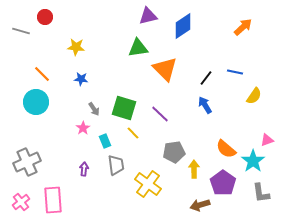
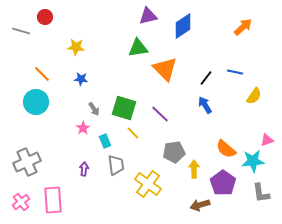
cyan star: rotated 30 degrees clockwise
